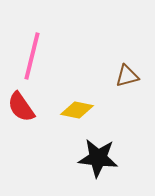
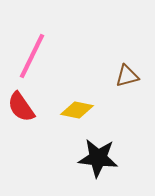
pink line: rotated 12 degrees clockwise
